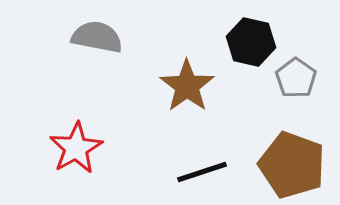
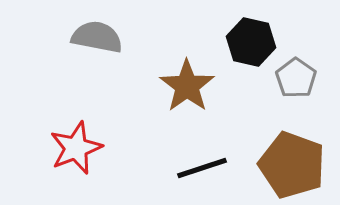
red star: rotated 8 degrees clockwise
black line: moved 4 px up
